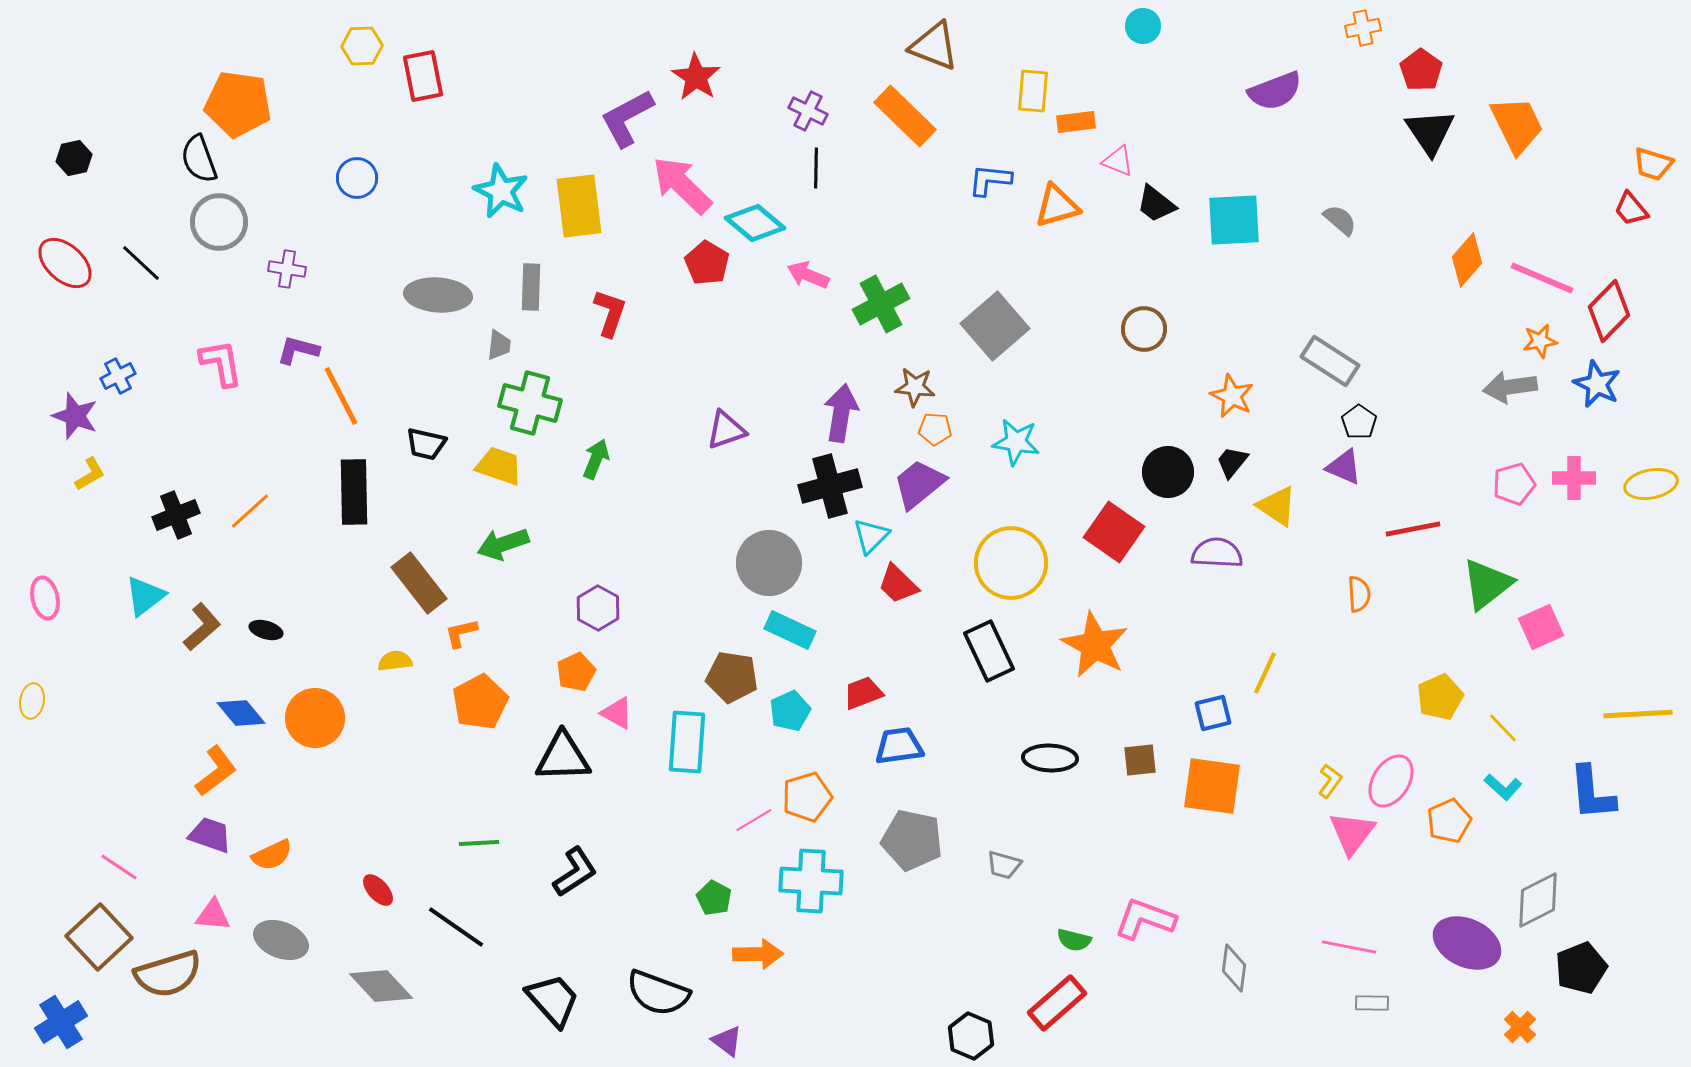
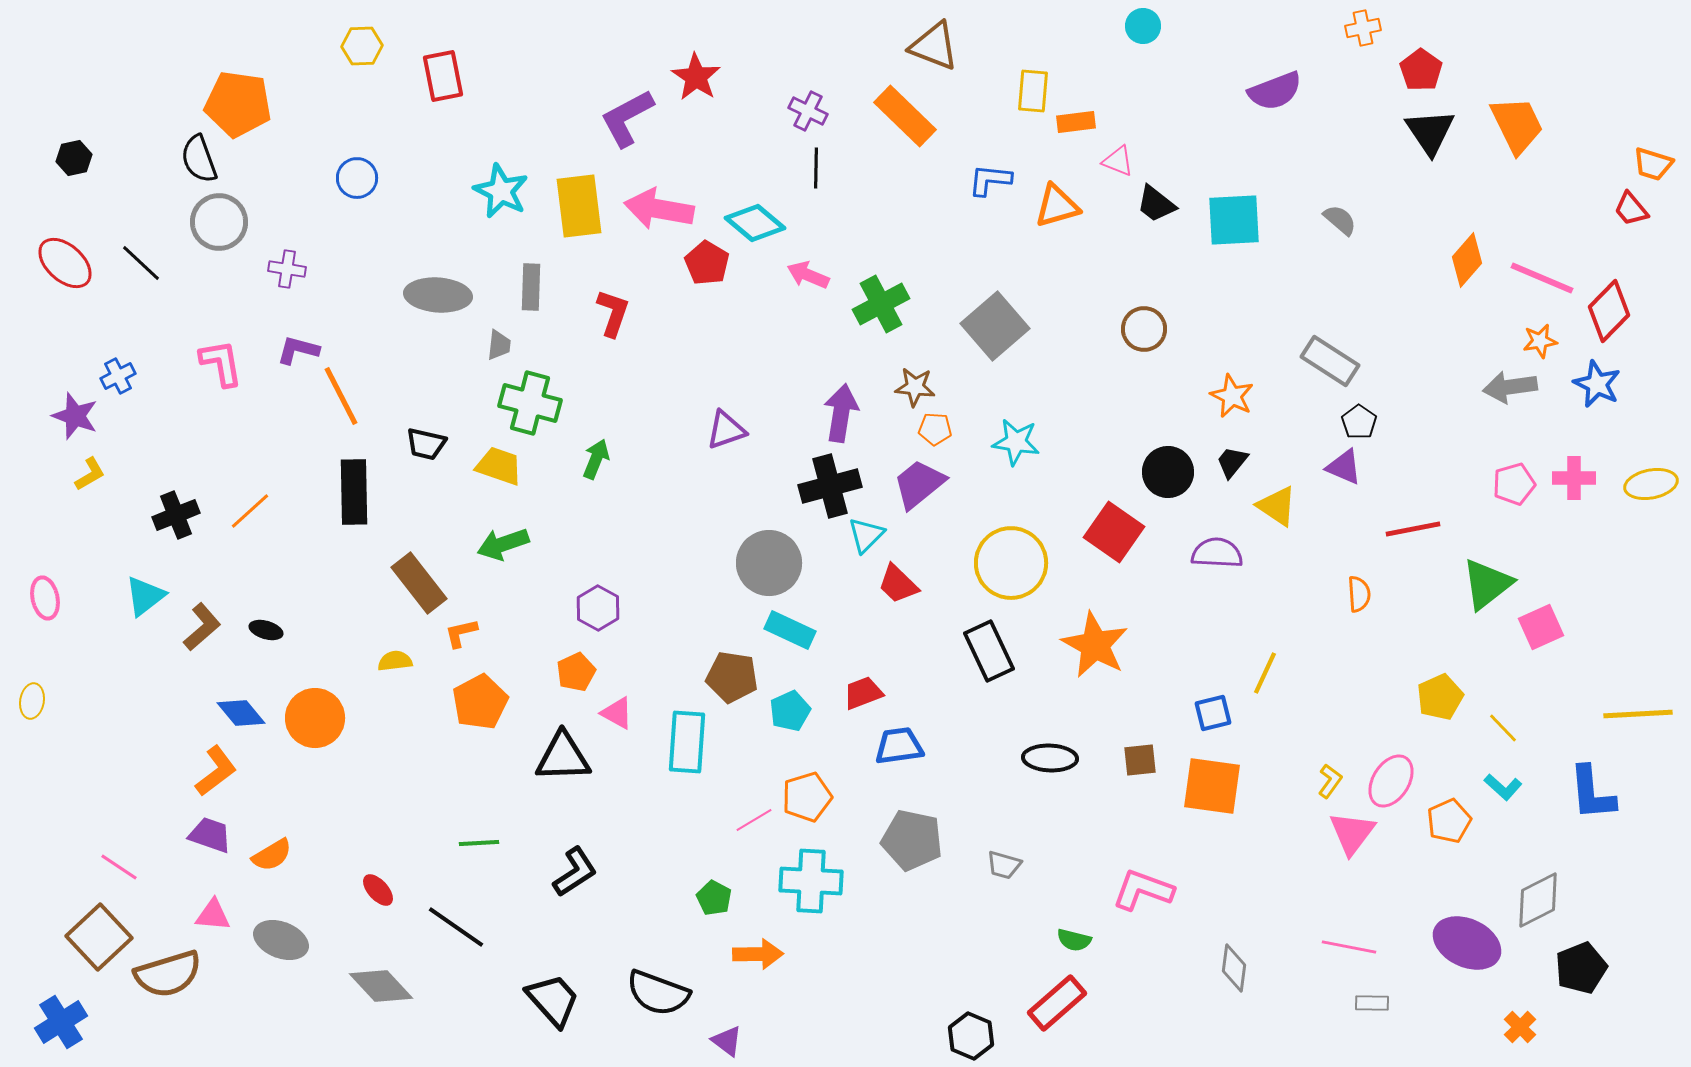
red rectangle at (423, 76): moved 20 px right
pink arrow at (682, 185): moved 23 px left, 24 px down; rotated 34 degrees counterclockwise
red L-shape at (610, 313): moved 3 px right
cyan triangle at (871, 536): moved 5 px left, 1 px up
orange semicircle at (272, 855): rotated 6 degrees counterclockwise
pink L-shape at (1145, 919): moved 2 px left, 29 px up
